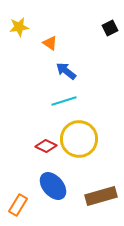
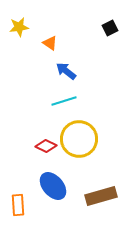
orange rectangle: rotated 35 degrees counterclockwise
